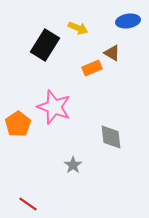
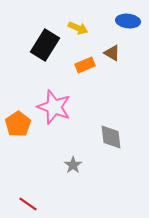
blue ellipse: rotated 15 degrees clockwise
orange rectangle: moved 7 px left, 3 px up
